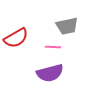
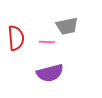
red semicircle: rotated 65 degrees counterclockwise
pink line: moved 6 px left, 5 px up
